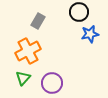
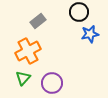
gray rectangle: rotated 21 degrees clockwise
